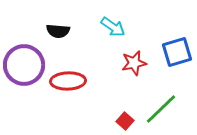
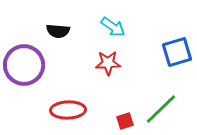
red star: moved 26 px left; rotated 10 degrees clockwise
red ellipse: moved 29 px down
red square: rotated 30 degrees clockwise
